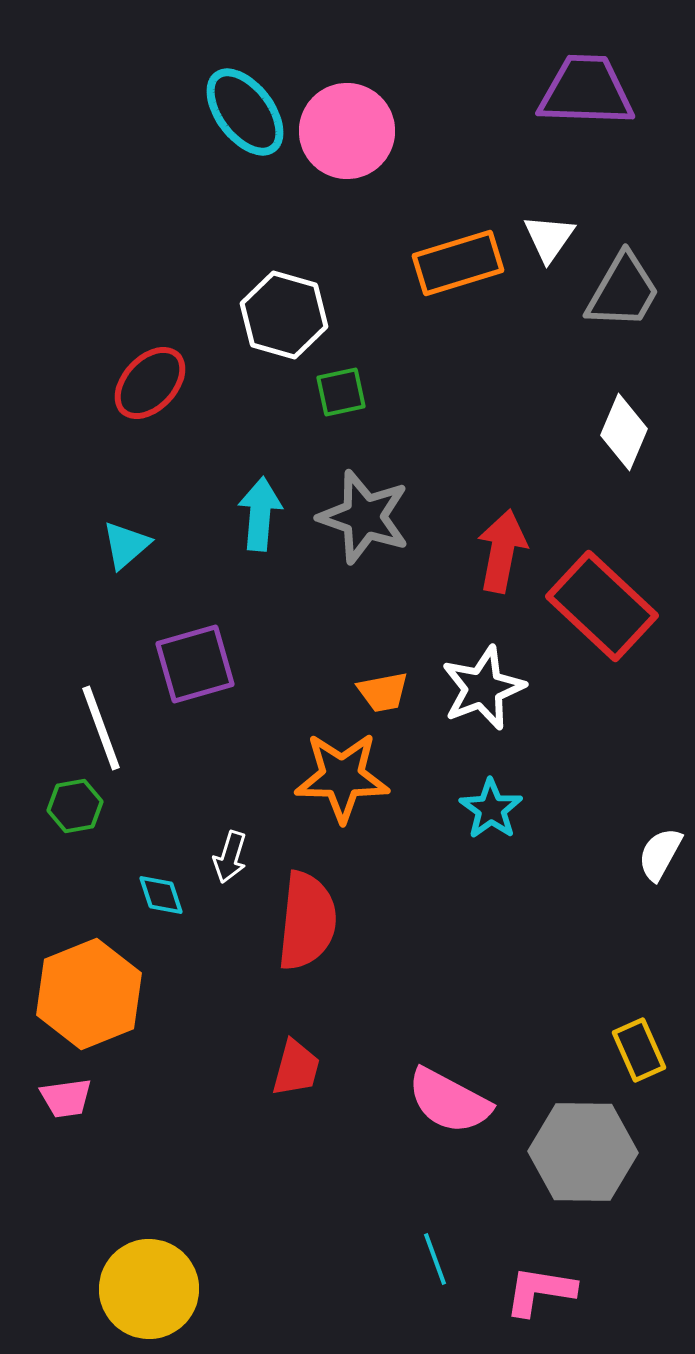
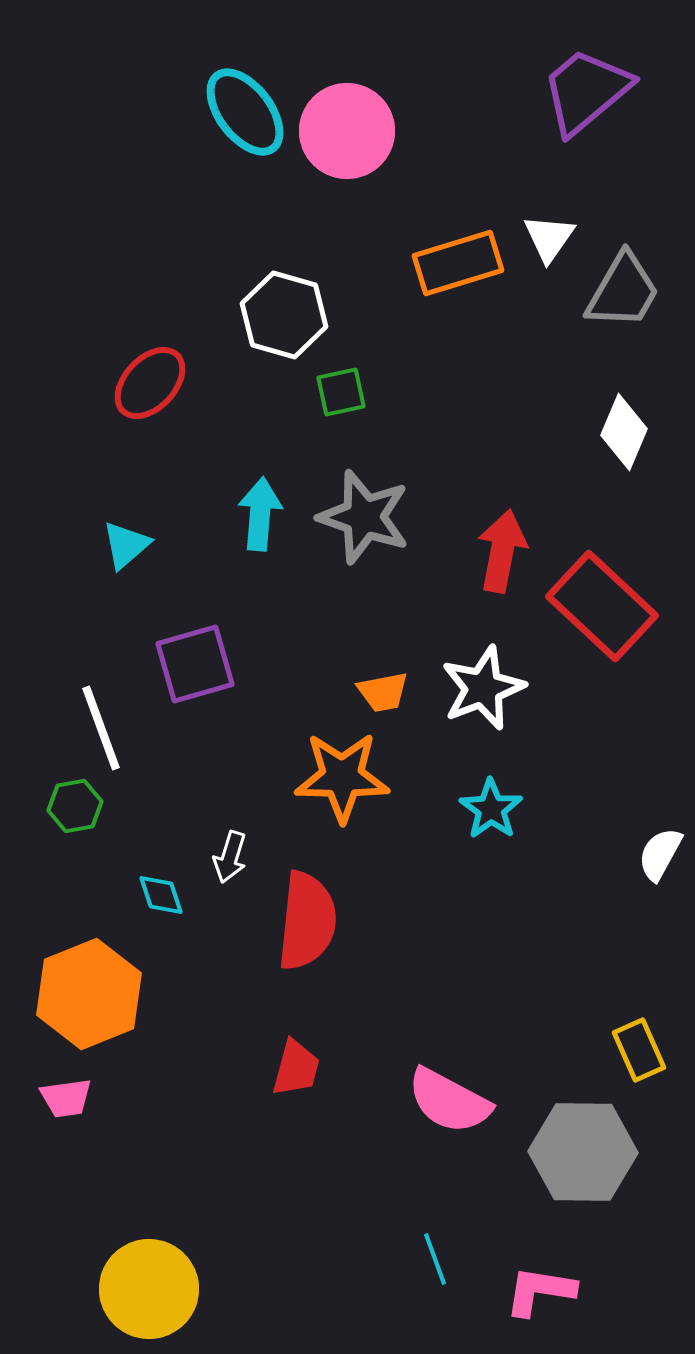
purple trapezoid: rotated 42 degrees counterclockwise
